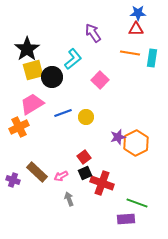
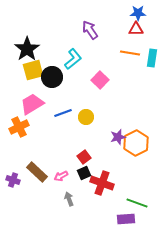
purple arrow: moved 3 px left, 3 px up
black square: moved 1 px left
